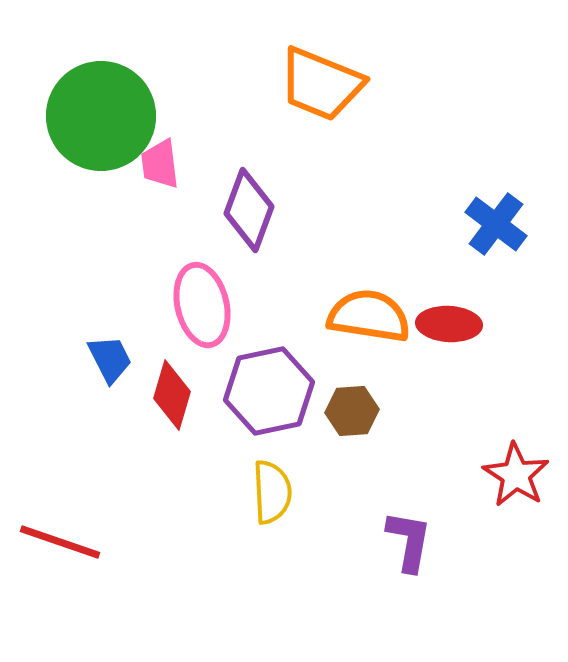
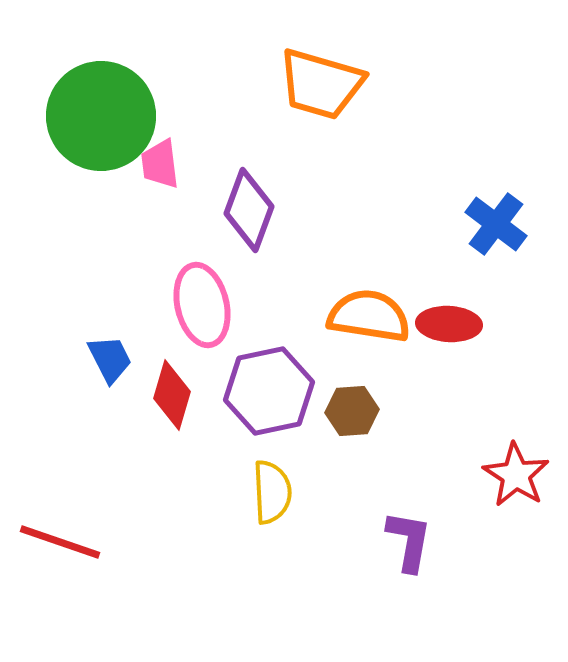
orange trapezoid: rotated 6 degrees counterclockwise
